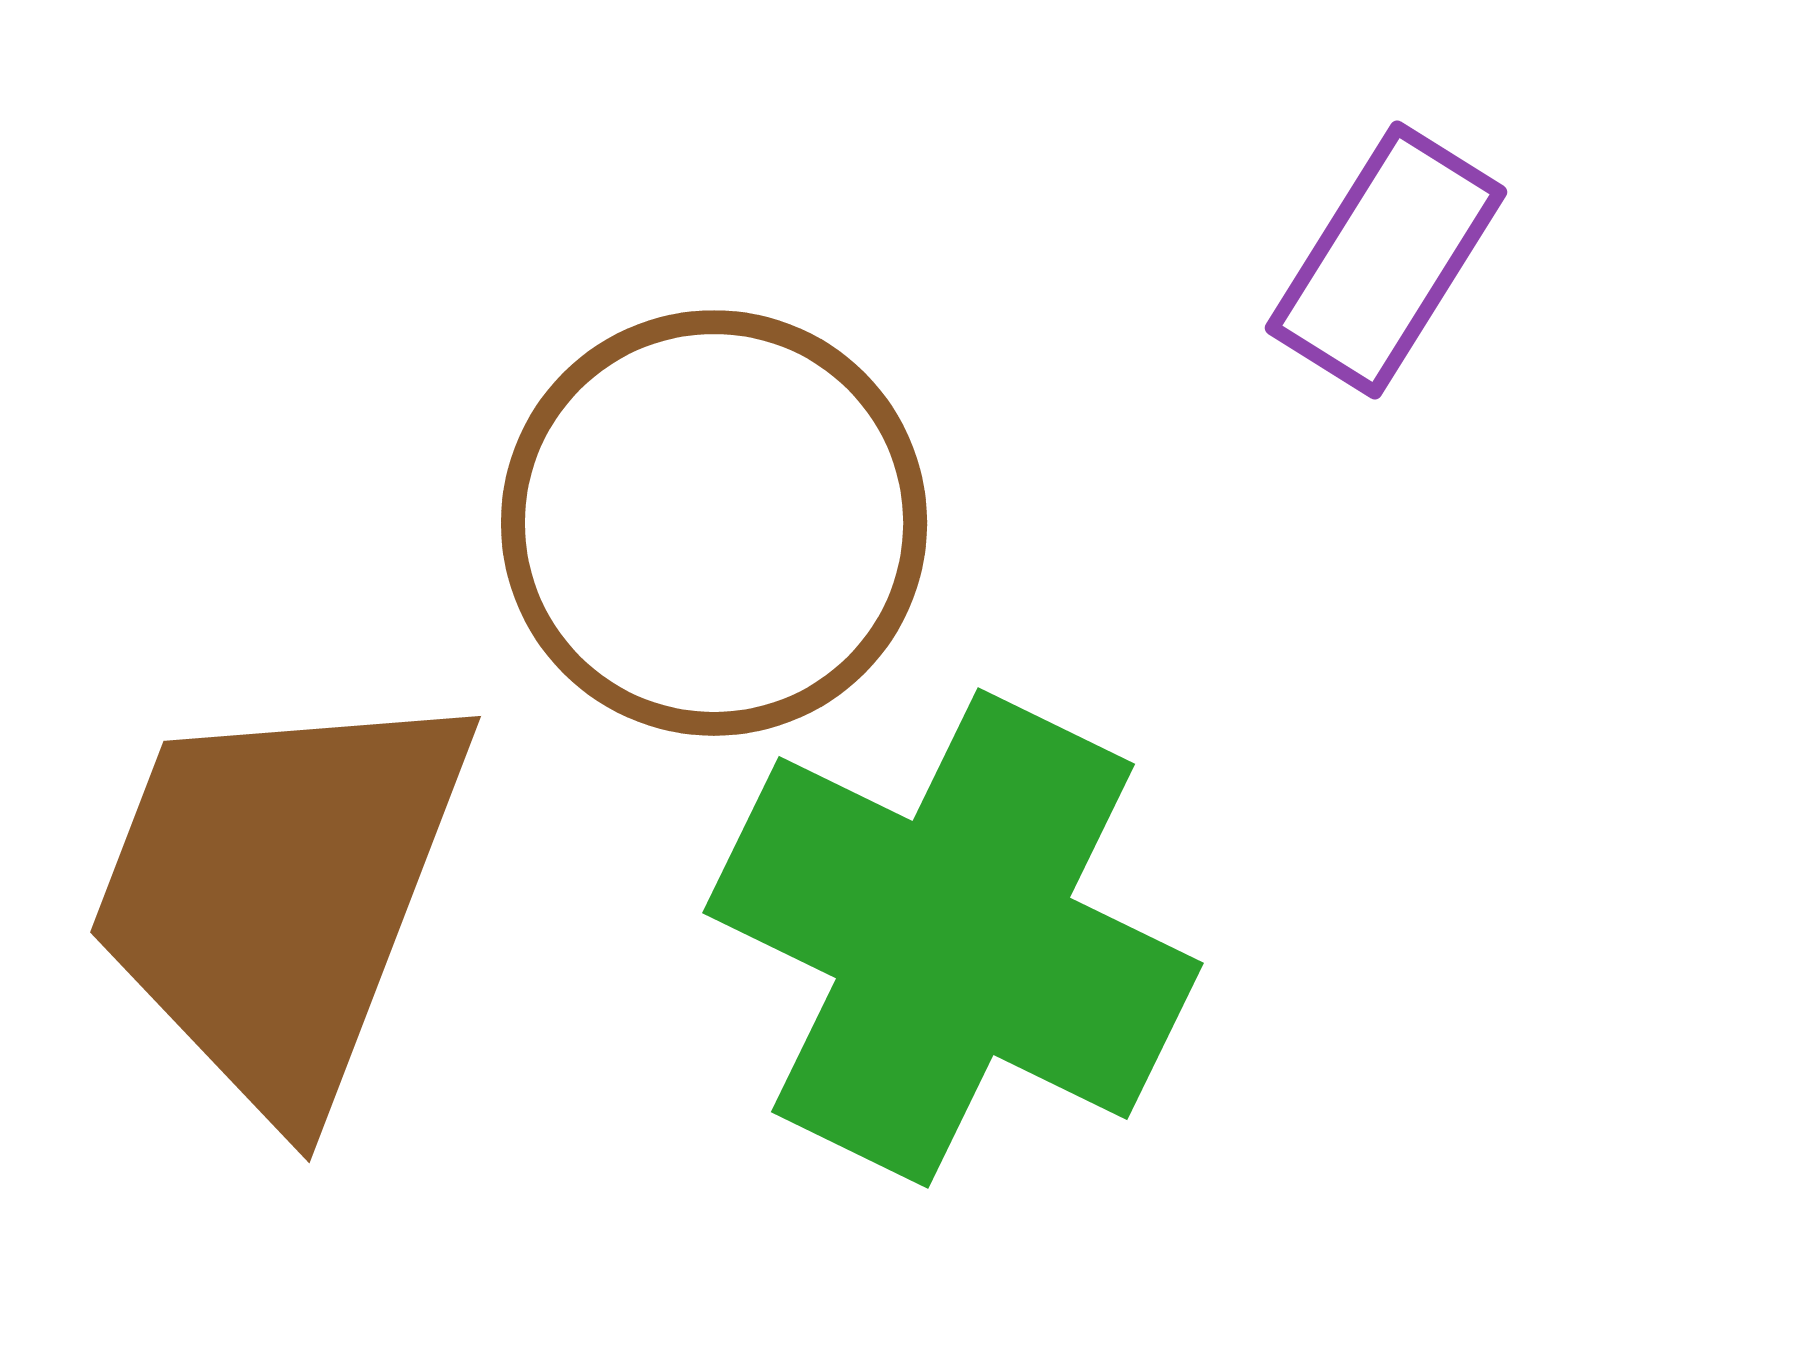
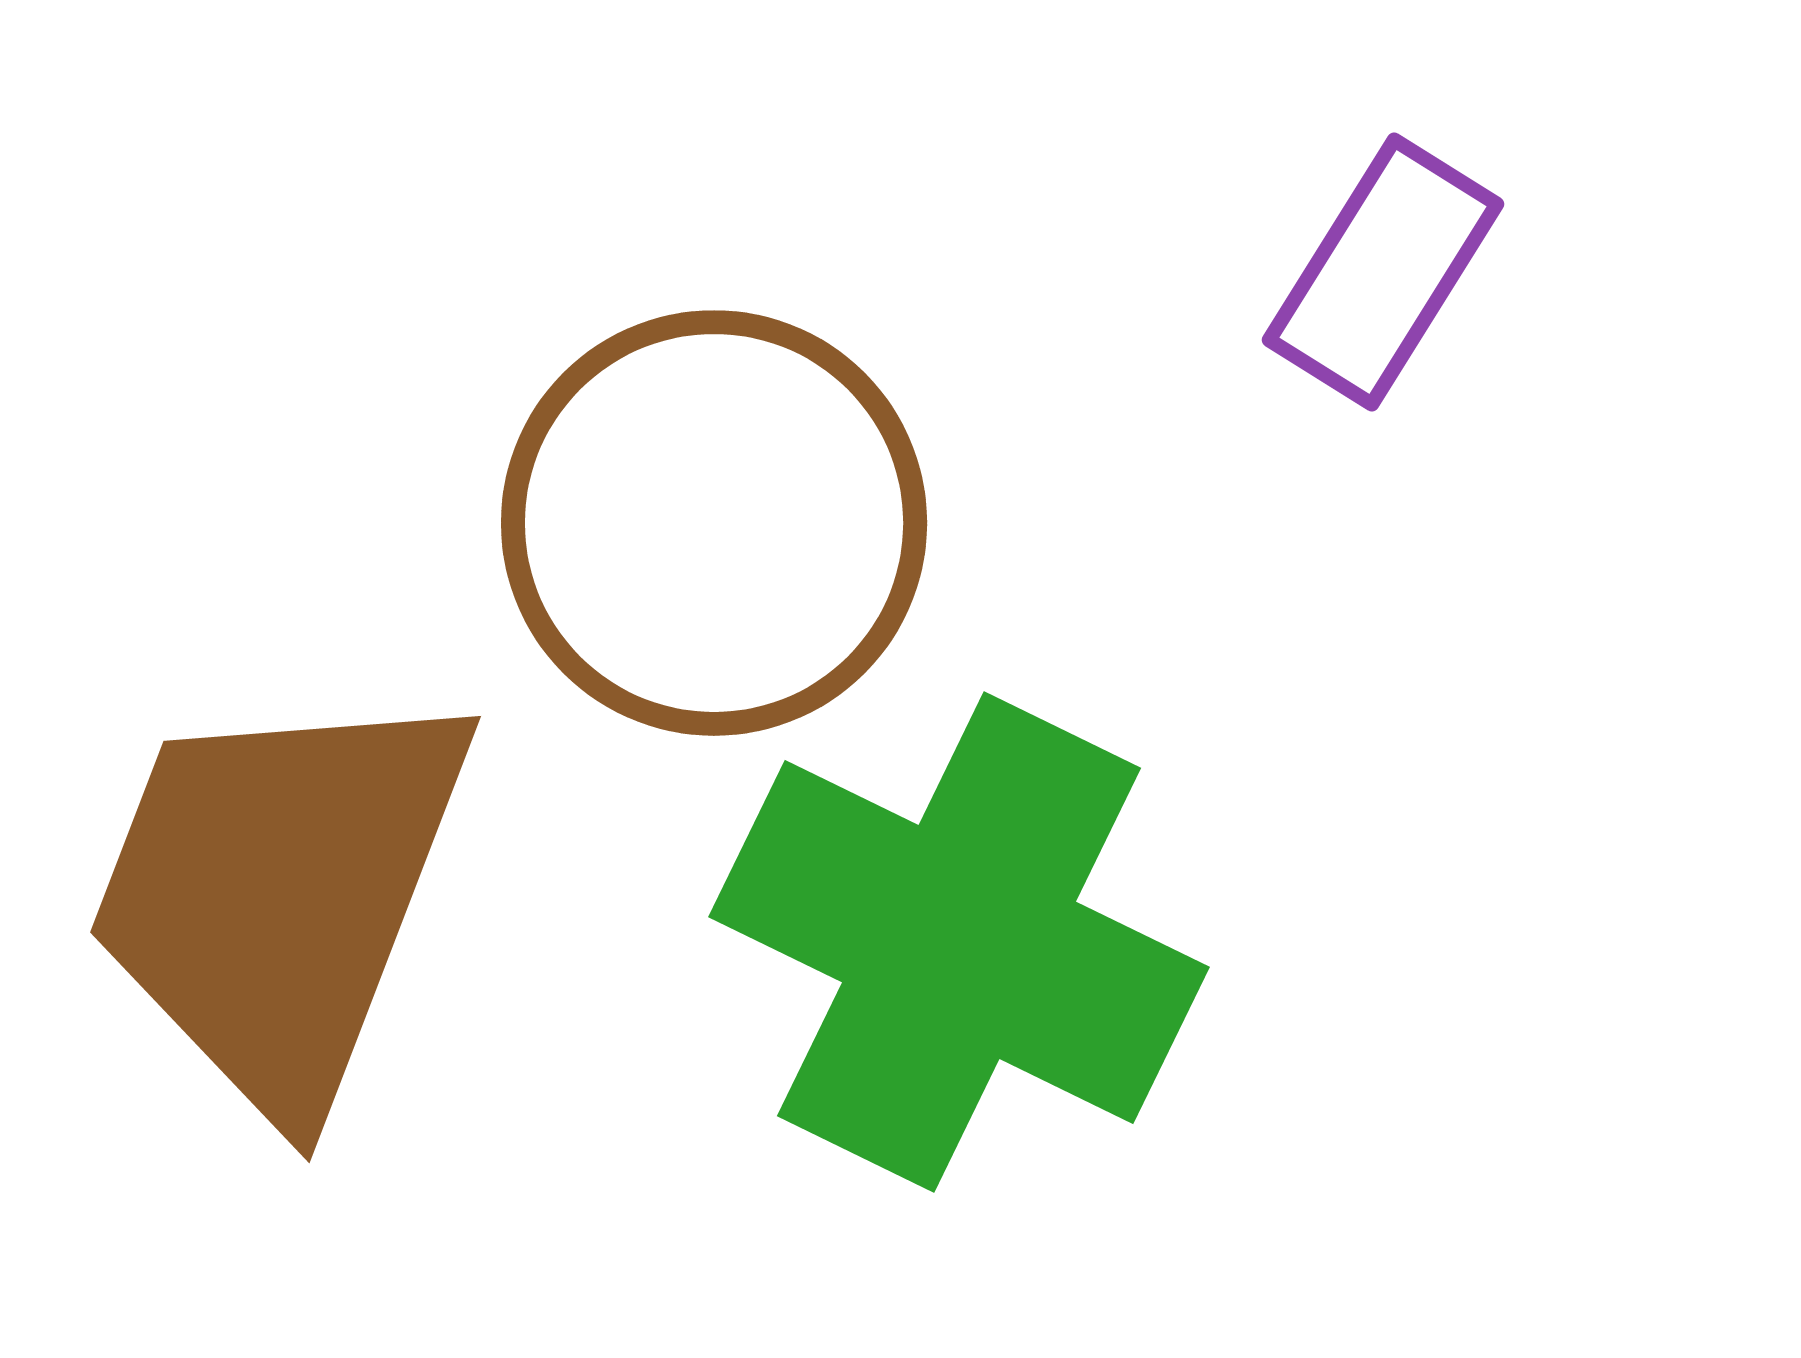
purple rectangle: moved 3 px left, 12 px down
green cross: moved 6 px right, 4 px down
